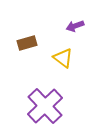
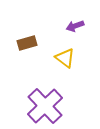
yellow triangle: moved 2 px right
